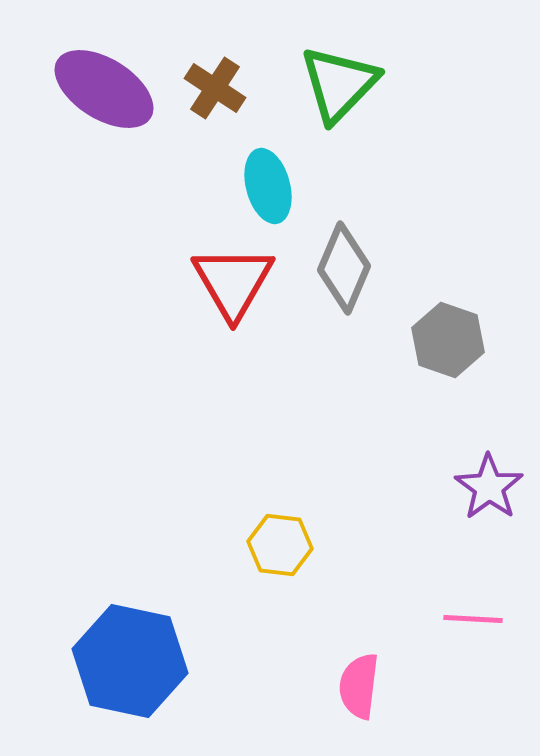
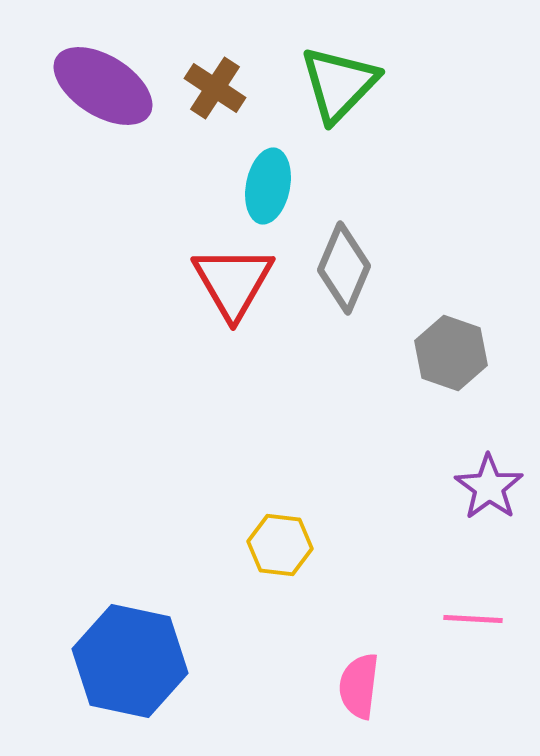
purple ellipse: moved 1 px left, 3 px up
cyan ellipse: rotated 26 degrees clockwise
gray hexagon: moved 3 px right, 13 px down
